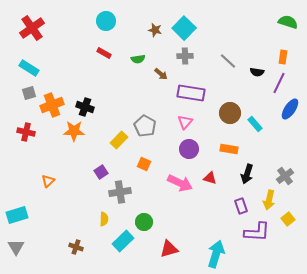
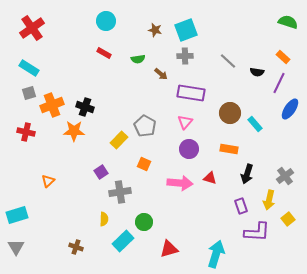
cyan square at (184, 28): moved 2 px right, 2 px down; rotated 25 degrees clockwise
orange rectangle at (283, 57): rotated 56 degrees counterclockwise
pink arrow at (180, 183): rotated 20 degrees counterclockwise
